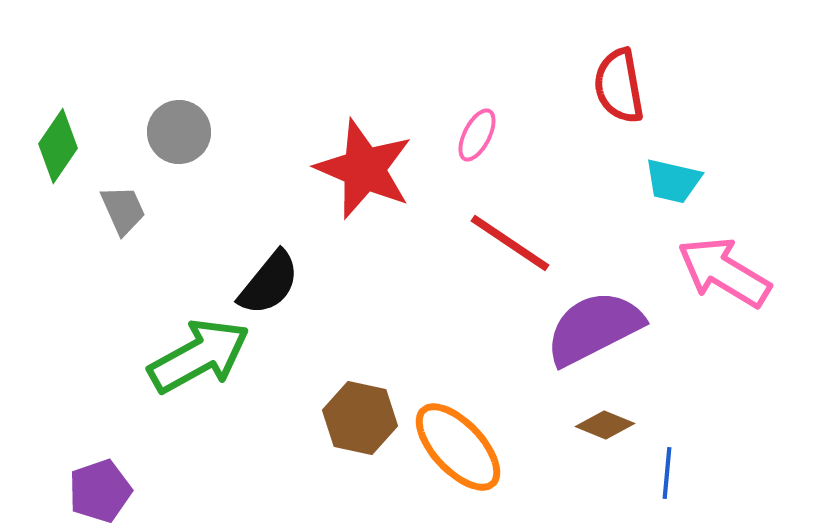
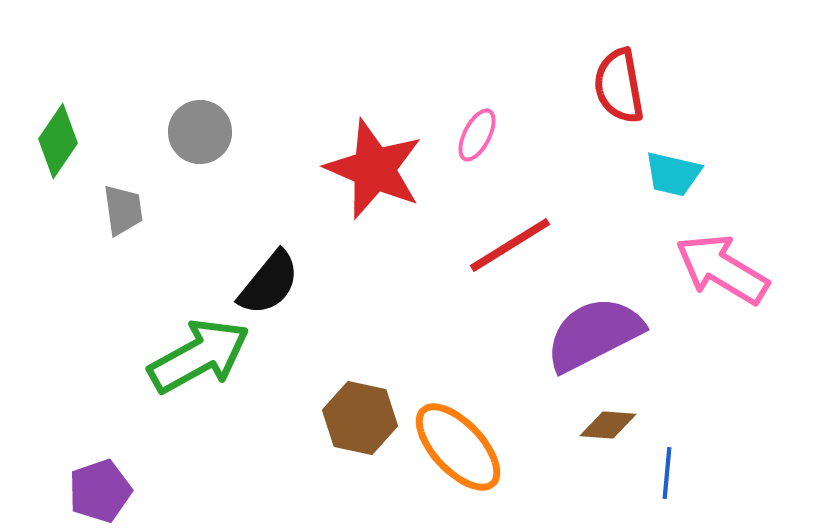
gray circle: moved 21 px right
green diamond: moved 5 px up
red star: moved 10 px right
cyan trapezoid: moved 7 px up
gray trapezoid: rotated 16 degrees clockwise
red line: moved 2 px down; rotated 66 degrees counterclockwise
pink arrow: moved 2 px left, 3 px up
purple semicircle: moved 6 px down
brown diamond: moved 3 px right; rotated 18 degrees counterclockwise
